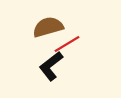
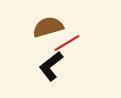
red line: moved 1 px up
